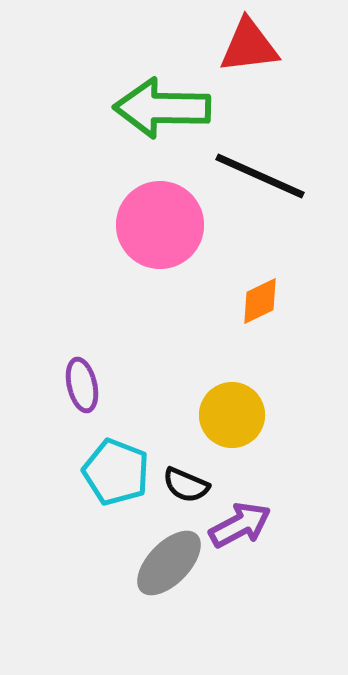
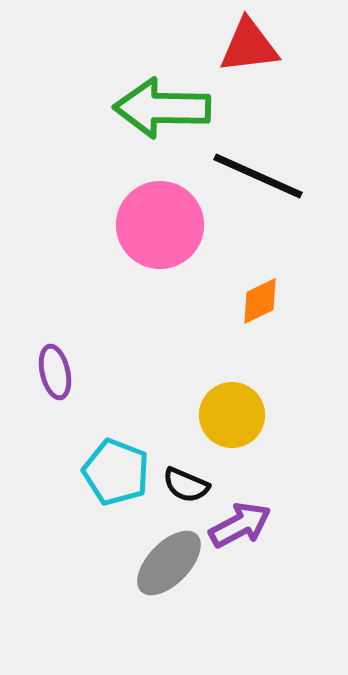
black line: moved 2 px left
purple ellipse: moved 27 px left, 13 px up
